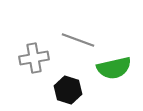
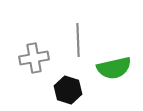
gray line: rotated 68 degrees clockwise
